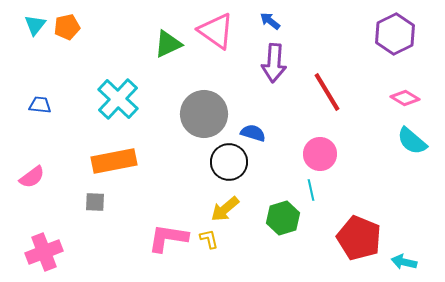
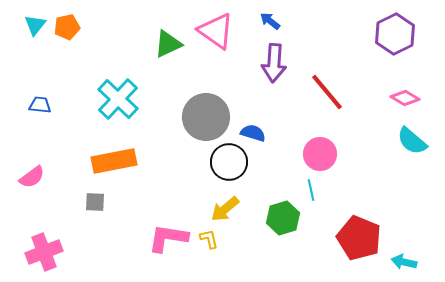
red line: rotated 9 degrees counterclockwise
gray circle: moved 2 px right, 3 px down
